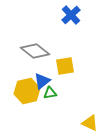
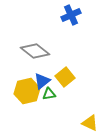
blue cross: rotated 18 degrees clockwise
yellow square: moved 11 px down; rotated 30 degrees counterclockwise
green triangle: moved 1 px left, 1 px down
